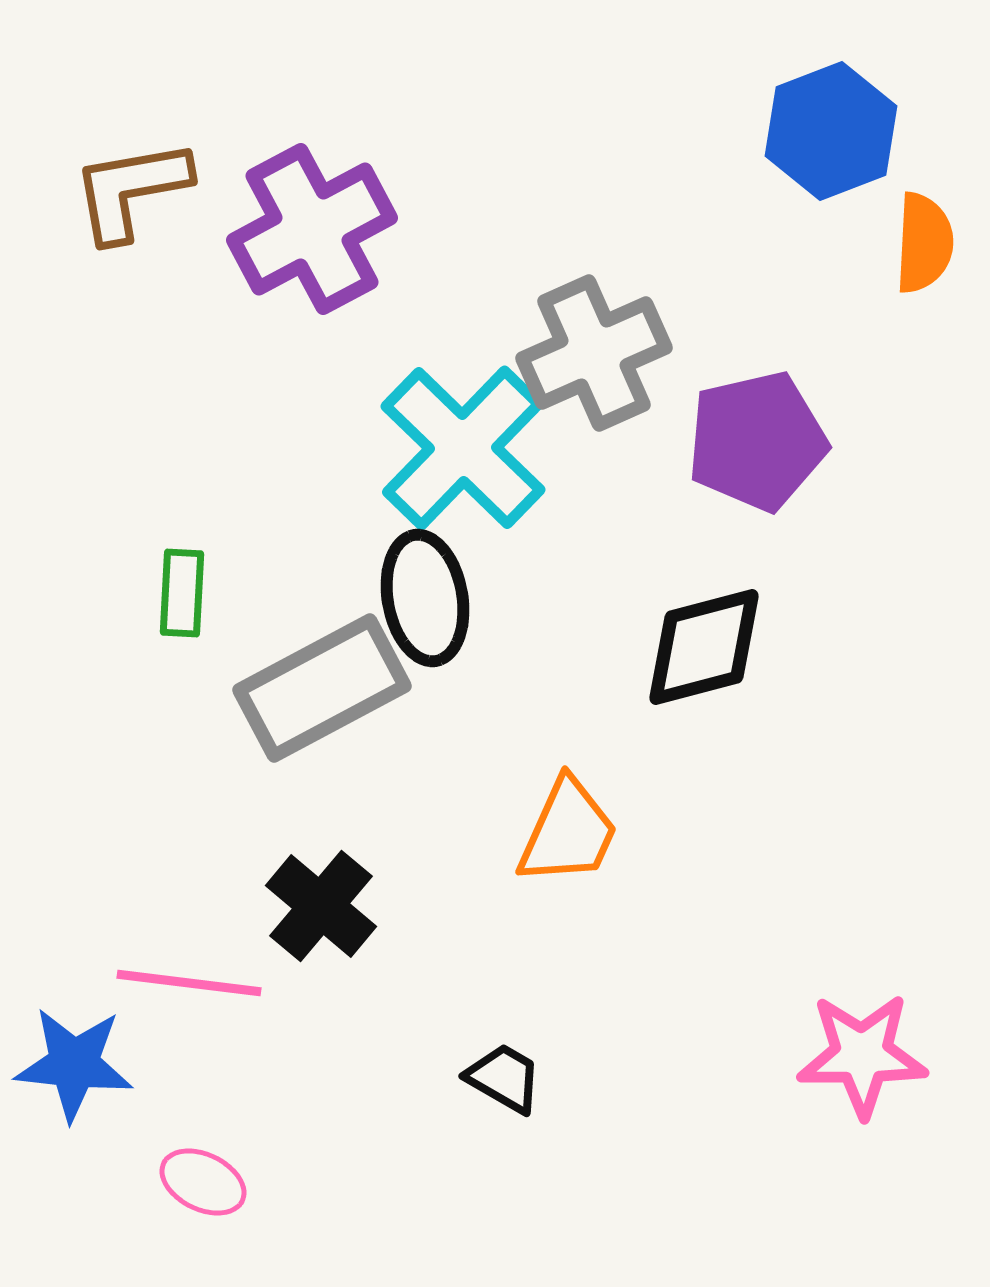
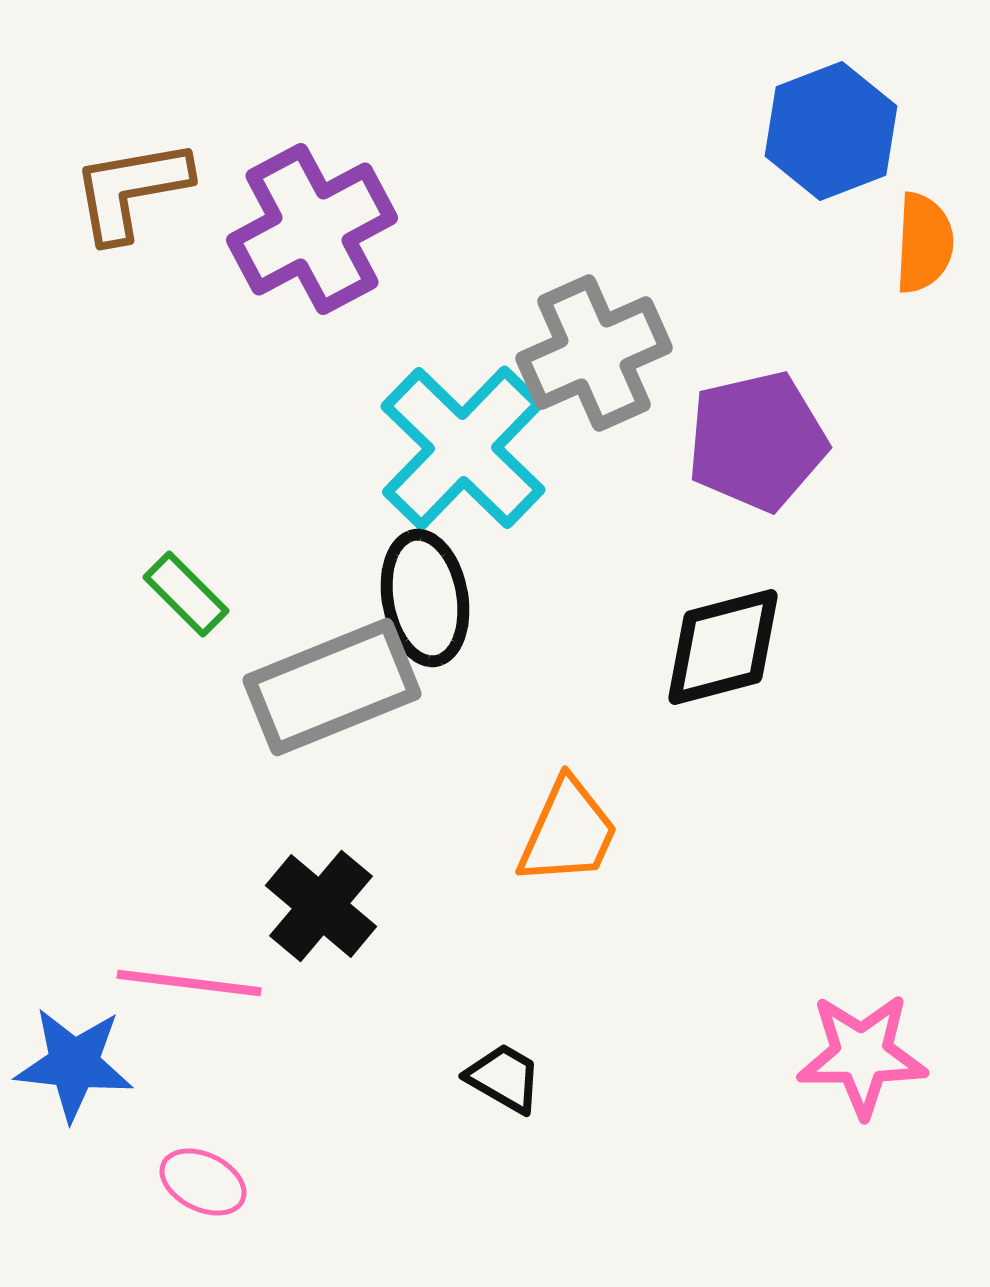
green rectangle: moved 4 px right, 1 px down; rotated 48 degrees counterclockwise
black diamond: moved 19 px right
gray rectangle: moved 10 px right, 1 px up; rotated 6 degrees clockwise
